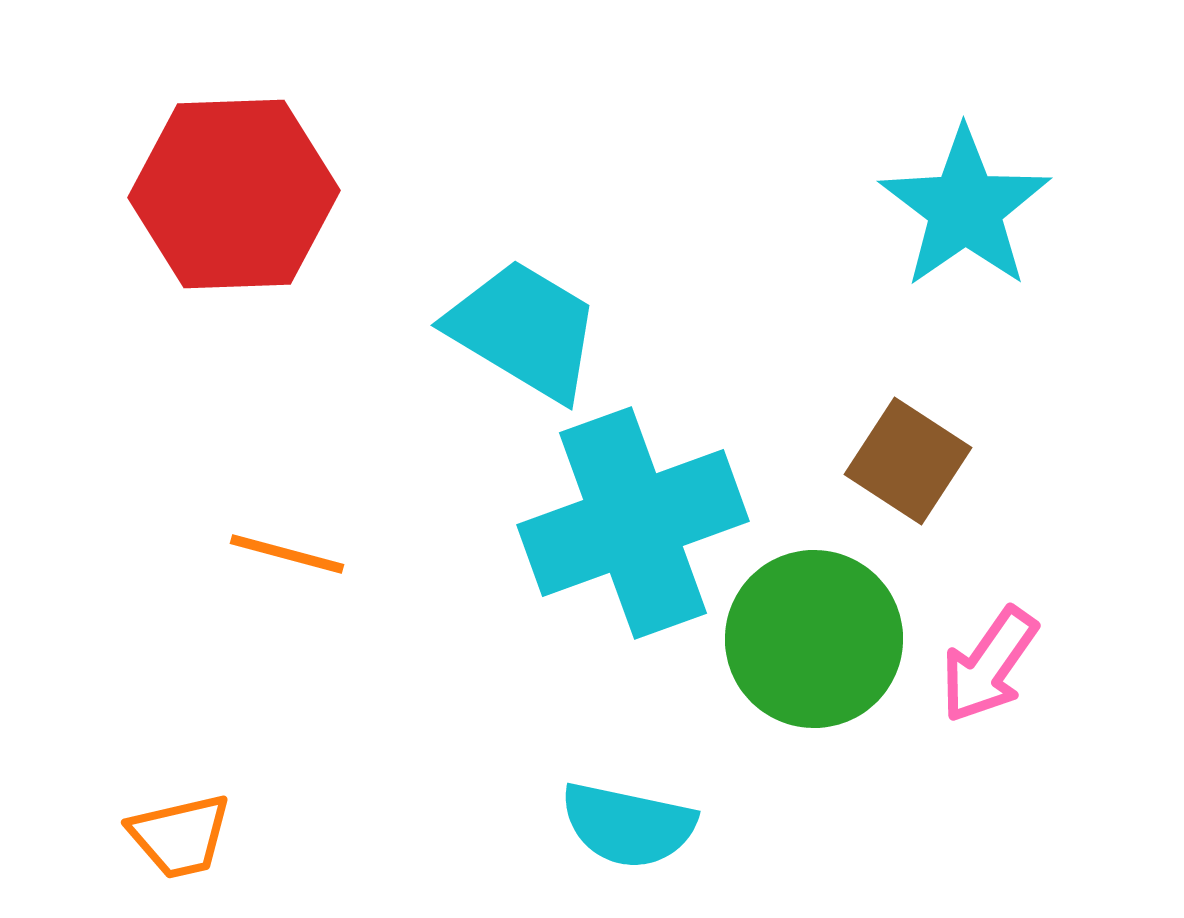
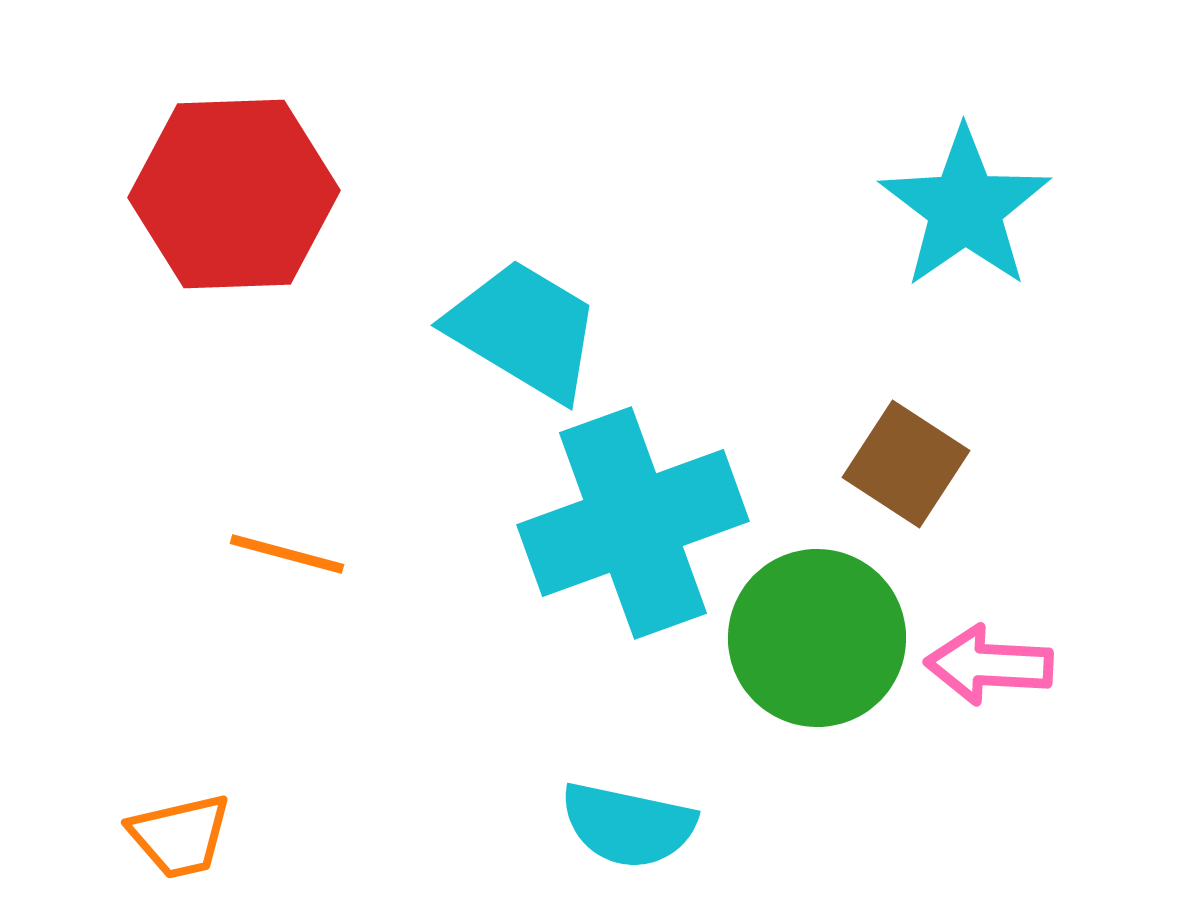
brown square: moved 2 px left, 3 px down
green circle: moved 3 px right, 1 px up
pink arrow: rotated 58 degrees clockwise
